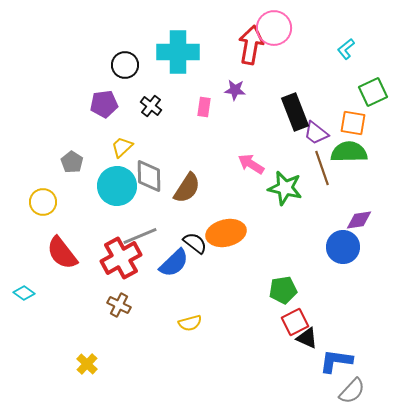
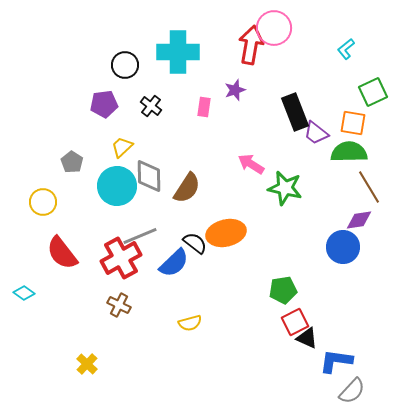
purple star: rotated 25 degrees counterclockwise
brown line: moved 47 px right, 19 px down; rotated 12 degrees counterclockwise
